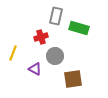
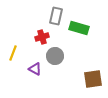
red cross: moved 1 px right
brown square: moved 20 px right
